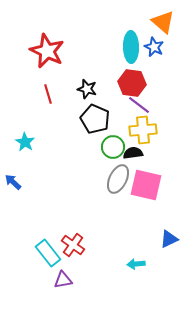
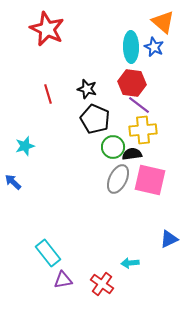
red star: moved 22 px up
cyan star: moved 4 px down; rotated 24 degrees clockwise
black semicircle: moved 1 px left, 1 px down
pink square: moved 4 px right, 5 px up
red cross: moved 29 px right, 39 px down
cyan arrow: moved 6 px left, 1 px up
